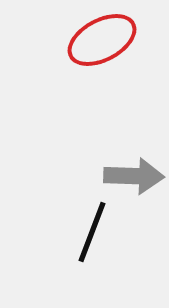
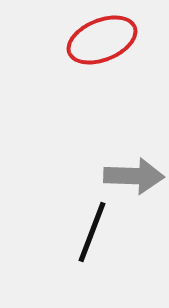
red ellipse: rotated 6 degrees clockwise
